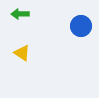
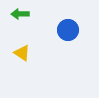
blue circle: moved 13 px left, 4 px down
